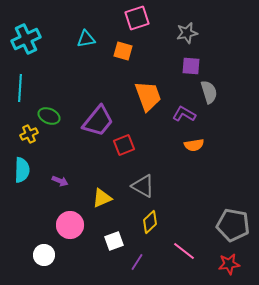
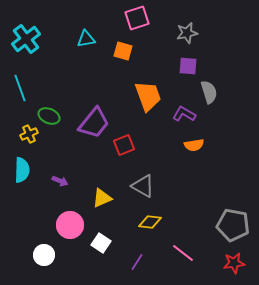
cyan cross: rotated 12 degrees counterclockwise
purple square: moved 3 px left
cyan line: rotated 24 degrees counterclockwise
purple trapezoid: moved 4 px left, 2 px down
yellow diamond: rotated 50 degrees clockwise
white square: moved 13 px left, 2 px down; rotated 36 degrees counterclockwise
pink line: moved 1 px left, 2 px down
red star: moved 5 px right, 1 px up
